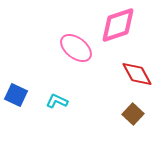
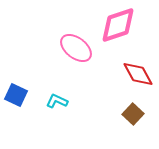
red diamond: moved 1 px right
